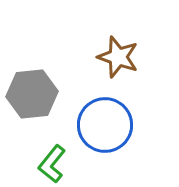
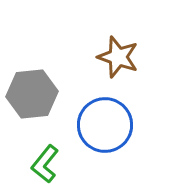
green L-shape: moved 7 px left
